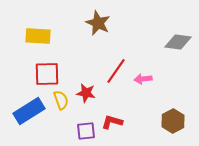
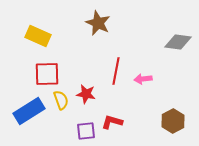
yellow rectangle: rotated 20 degrees clockwise
red line: rotated 24 degrees counterclockwise
red star: moved 1 px down
